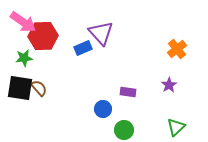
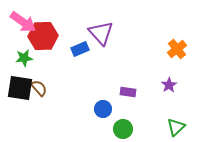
blue rectangle: moved 3 px left, 1 px down
green circle: moved 1 px left, 1 px up
